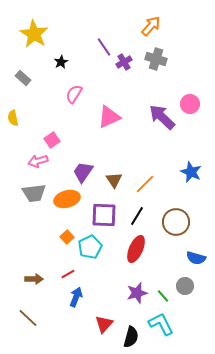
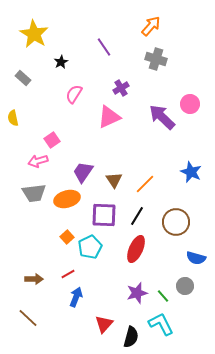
purple cross: moved 3 px left, 26 px down
